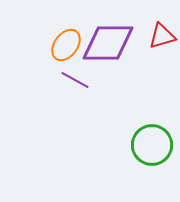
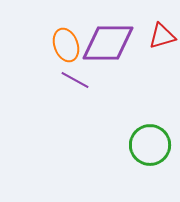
orange ellipse: rotated 56 degrees counterclockwise
green circle: moved 2 px left
